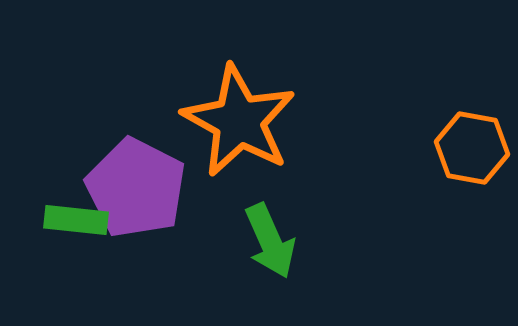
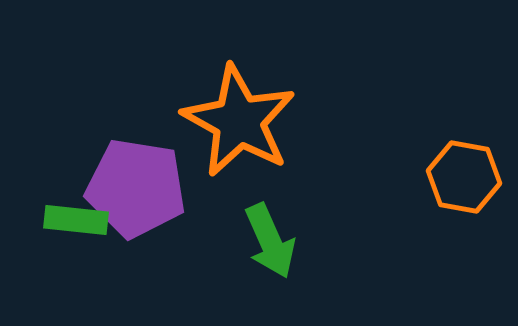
orange hexagon: moved 8 px left, 29 px down
purple pentagon: rotated 18 degrees counterclockwise
